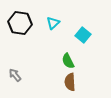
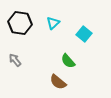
cyan square: moved 1 px right, 1 px up
green semicircle: rotated 14 degrees counterclockwise
gray arrow: moved 15 px up
brown semicircle: moved 12 px left; rotated 48 degrees counterclockwise
